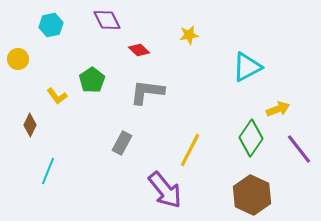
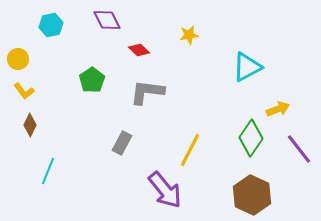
yellow L-shape: moved 33 px left, 5 px up
